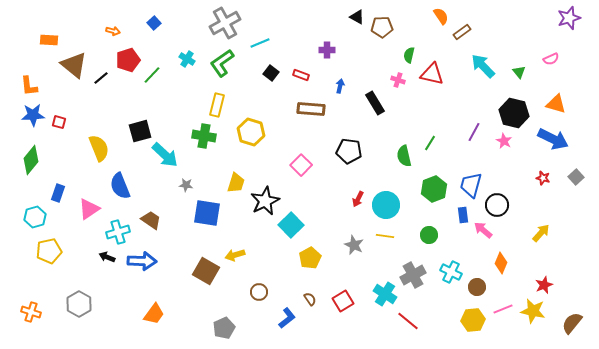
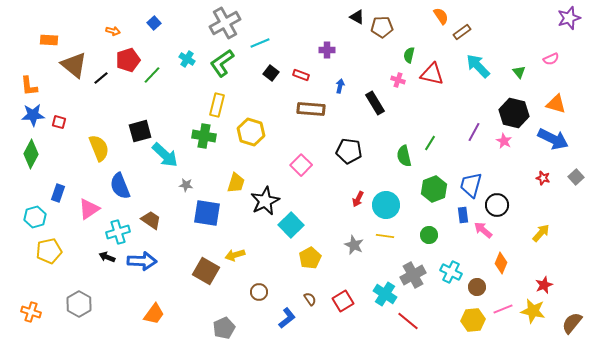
cyan arrow at (483, 66): moved 5 px left
green diamond at (31, 160): moved 6 px up; rotated 12 degrees counterclockwise
